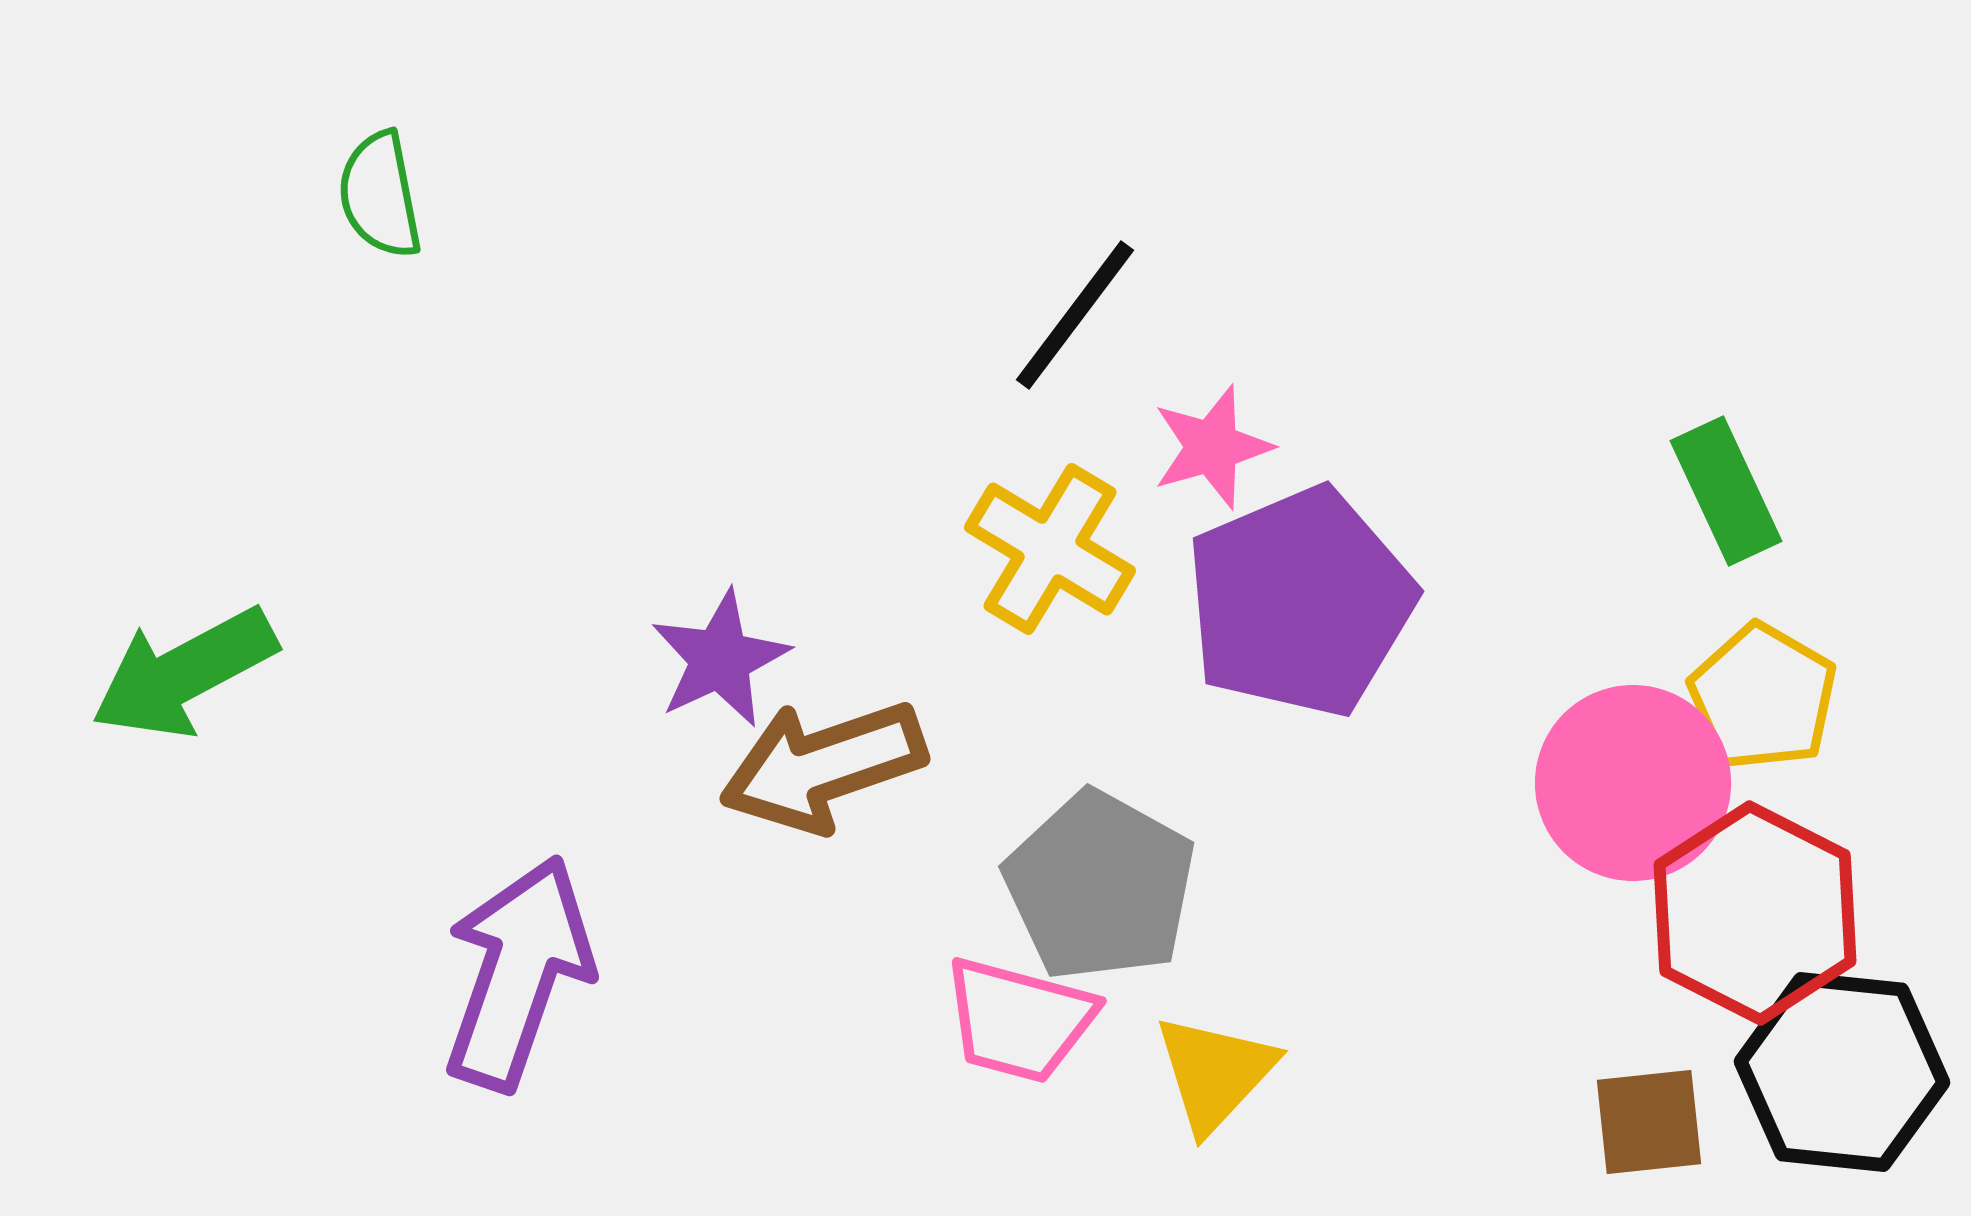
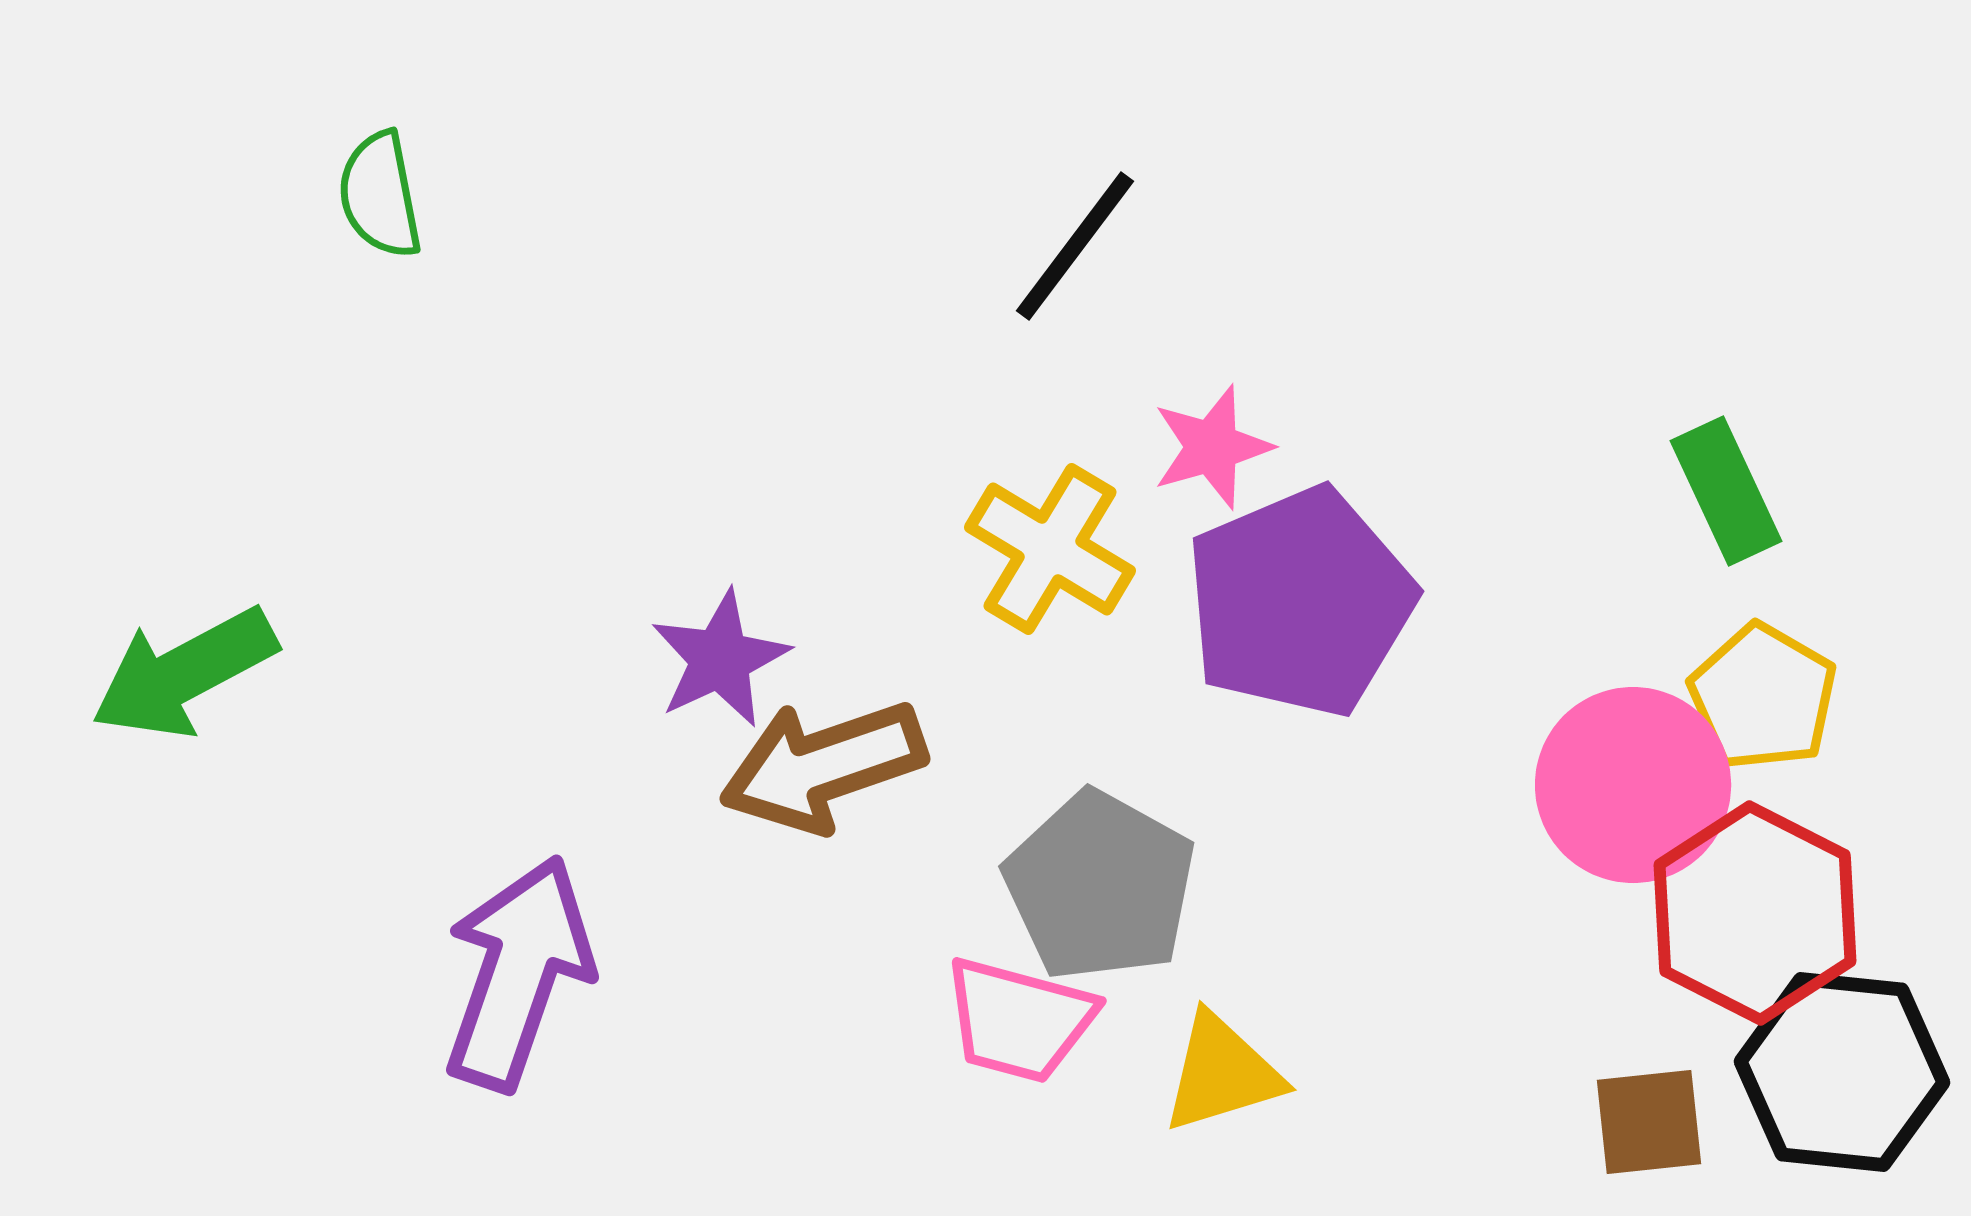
black line: moved 69 px up
pink circle: moved 2 px down
yellow triangle: moved 7 px right; rotated 30 degrees clockwise
